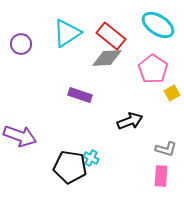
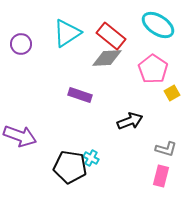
pink rectangle: rotated 10 degrees clockwise
